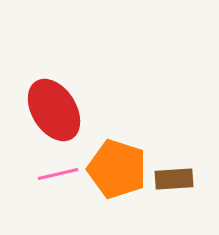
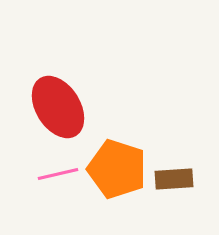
red ellipse: moved 4 px right, 3 px up
